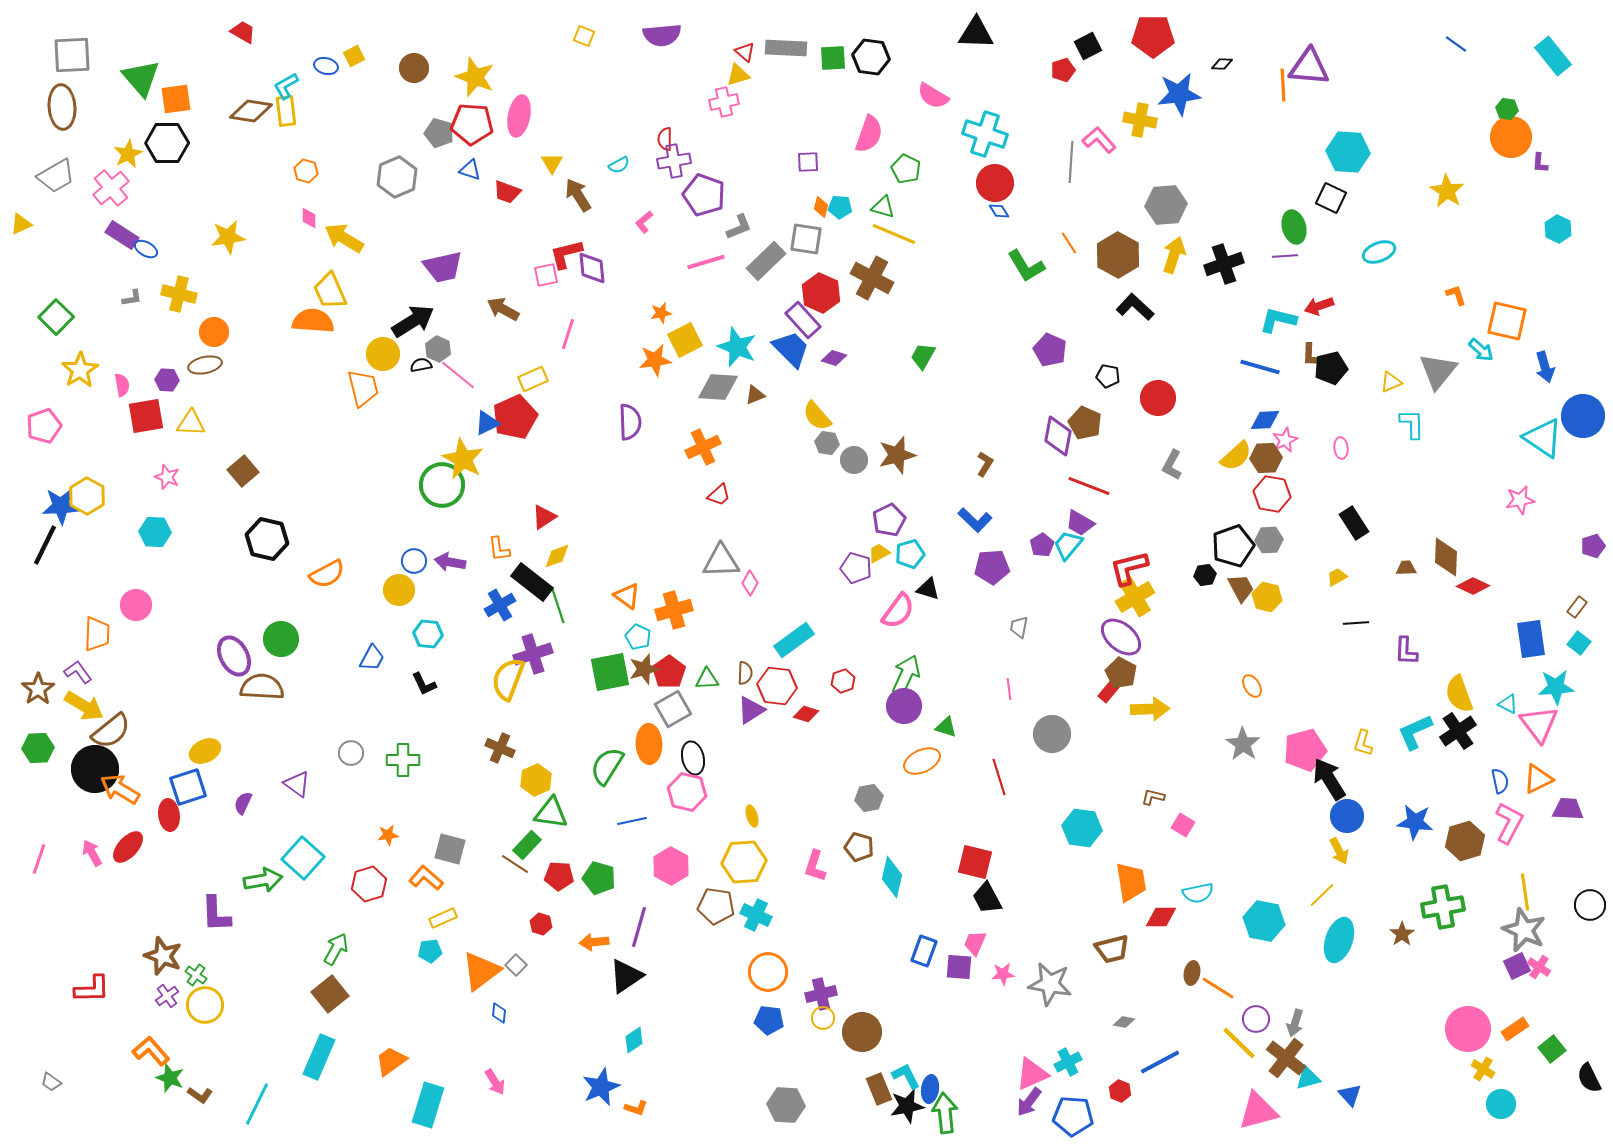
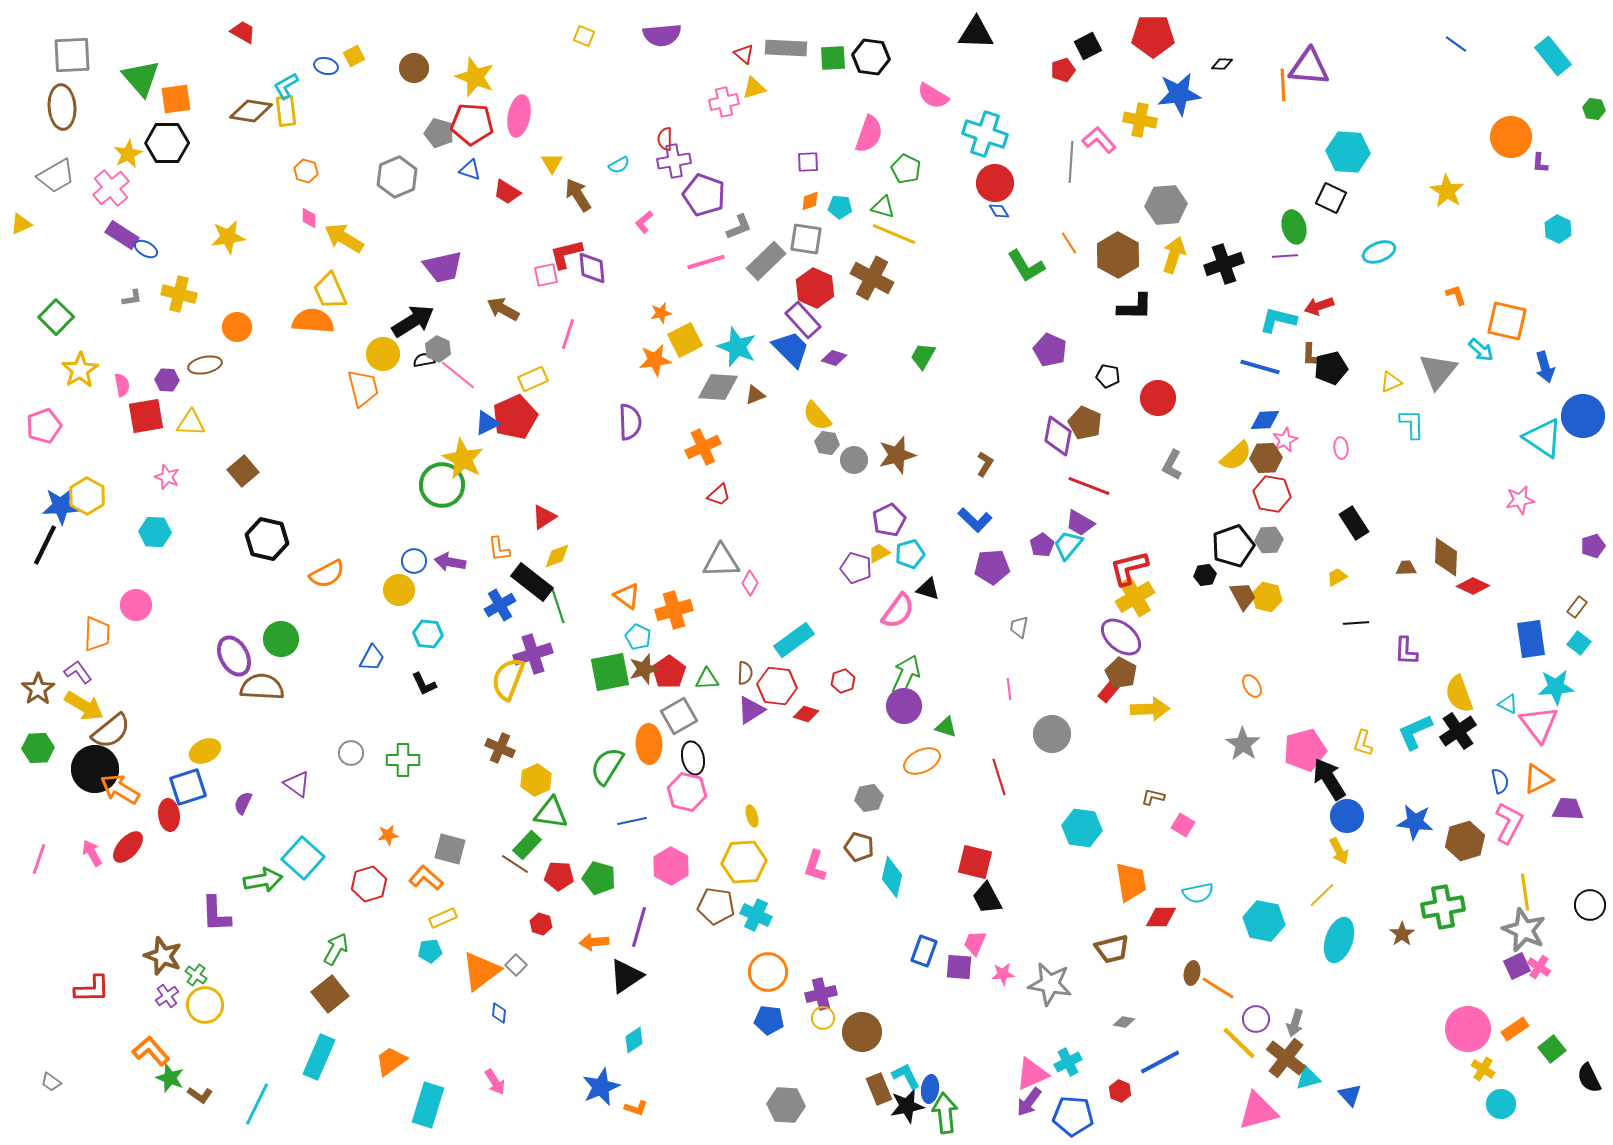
red triangle at (745, 52): moved 1 px left, 2 px down
yellow triangle at (738, 75): moved 16 px right, 13 px down
green hexagon at (1507, 109): moved 87 px right
red trapezoid at (507, 192): rotated 12 degrees clockwise
orange diamond at (821, 207): moved 11 px left, 6 px up; rotated 55 degrees clockwise
red hexagon at (821, 293): moved 6 px left, 5 px up
black L-shape at (1135, 307): rotated 138 degrees clockwise
orange circle at (214, 332): moved 23 px right, 5 px up
black semicircle at (421, 365): moved 3 px right, 5 px up
brown trapezoid at (1241, 588): moved 2 px right, 8 px down
gray square at (673, 709): moved 6 px right, 7 px down
